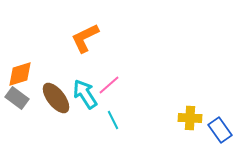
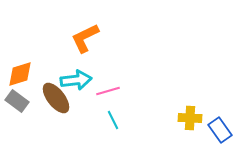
pink line: moved 1 px left, 6 px down; rotated 25 degrees clockwise
cyan arrow: moved 9 px left, 14 px up; rotated 116 degrees clockwise
gray rectangle: moved 3 px down
